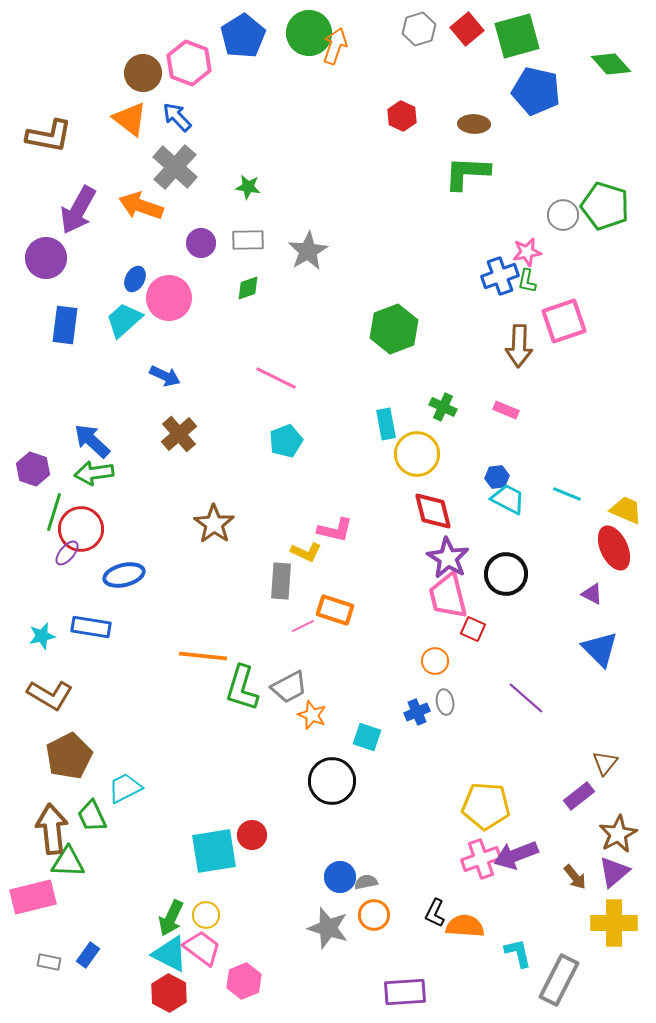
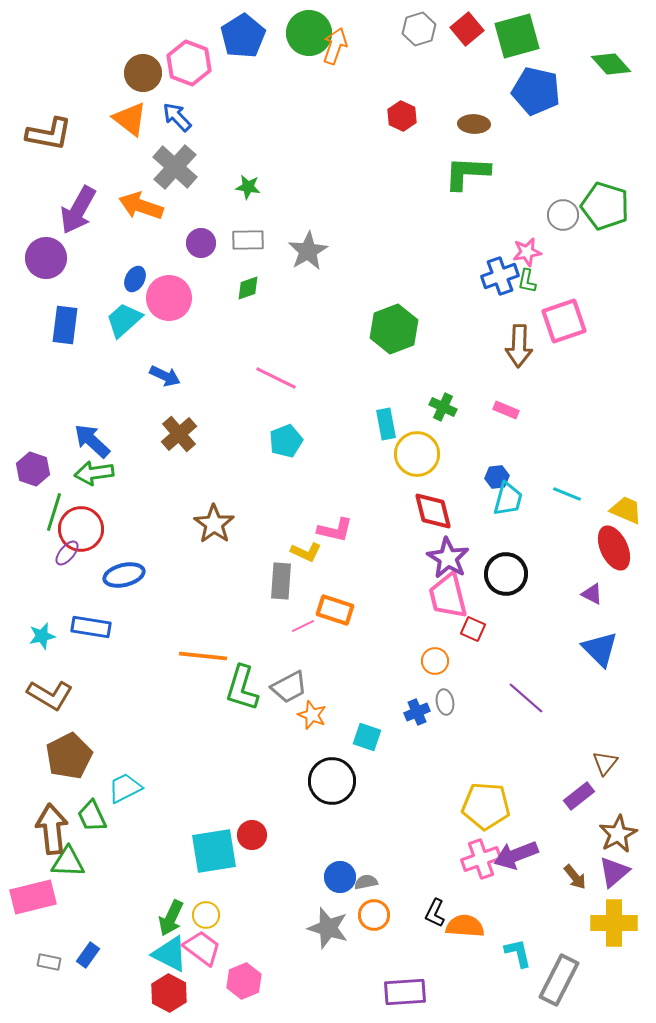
brown L-shape at (49, 136): moved 2 px up
cyan trapezoid at (508, 499): rotated 78 degrees clockwise
